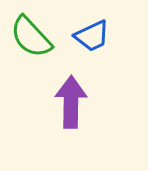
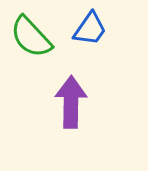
blue trapezoid: moved 2 px left, 7 px up; rotated 30 degrees counterclockwise
